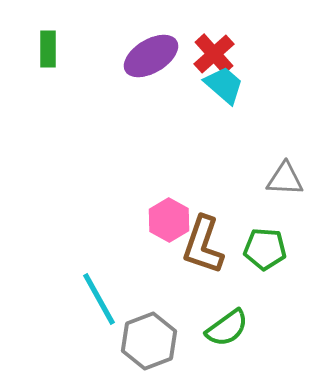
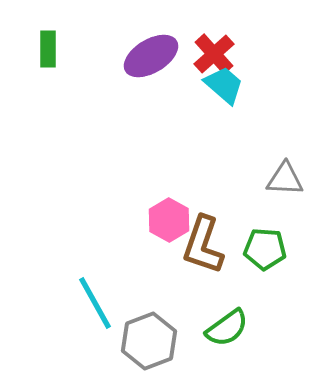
cyan line: moved 4 px left, 4 px down
